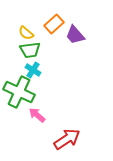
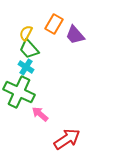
orange rectangle: rotated 18 degrees counterclockwise
yellow semicircle: rotated 77 degrees clockwise
green trapezoid: moved 1 px left, 1 px up; rotated 55 degrees clockwise
cyan cross: moved 7 px left, 3 px up
pink arrow: moved 3 px right, 1 px up
